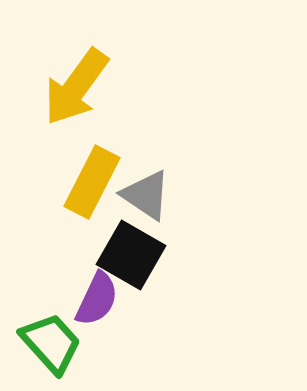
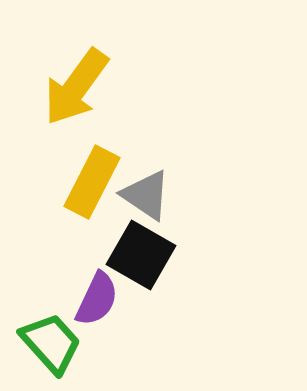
black square: moved 10 px right
